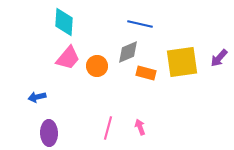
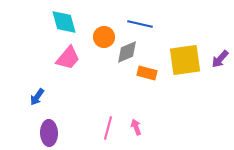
cyan diamond: rotated 20 degrees counterclockwise
gray diamond: moved 1 px left
purple arrow: moved 1 px right, 1 px down
yellow square: moved 3 px right, 2 px up
orange circle: moved 7 px right, 29 px up
orange rectangle: moved 1 px right
blue arrow: rotated 42 degrees counterclockwise
pink arrow: moved 4 px left
